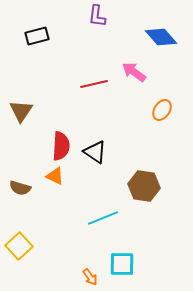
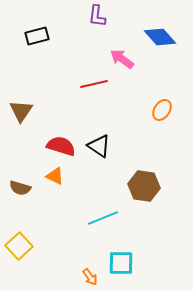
blue diamond: moved 1 px left
pink arrow: moved 12 px left, 13 px up
red semicircle: rotated 76 degrees counterclockwise
black triangle: moved 4 px right, 6 px up
cyan square: moved 1 px left, 1 px up
